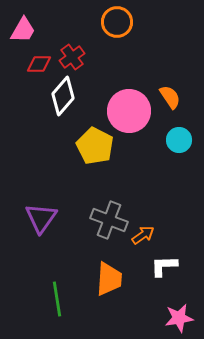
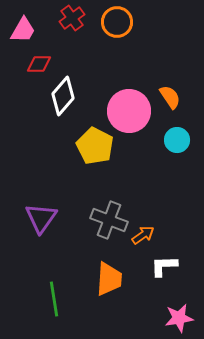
red cross: moved 39 px up
cyan circle: moved 2 px left
green line: moved 3 px left
